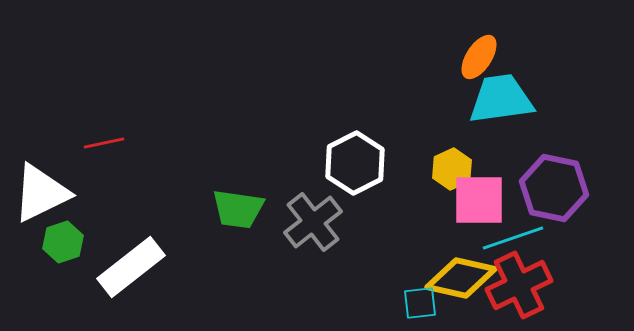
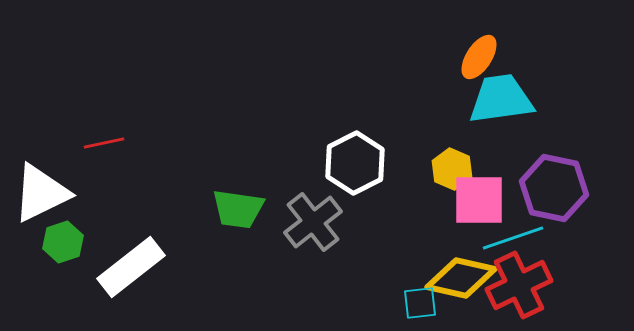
yellow hexagon: rotated 12 degrees counterclockwise
